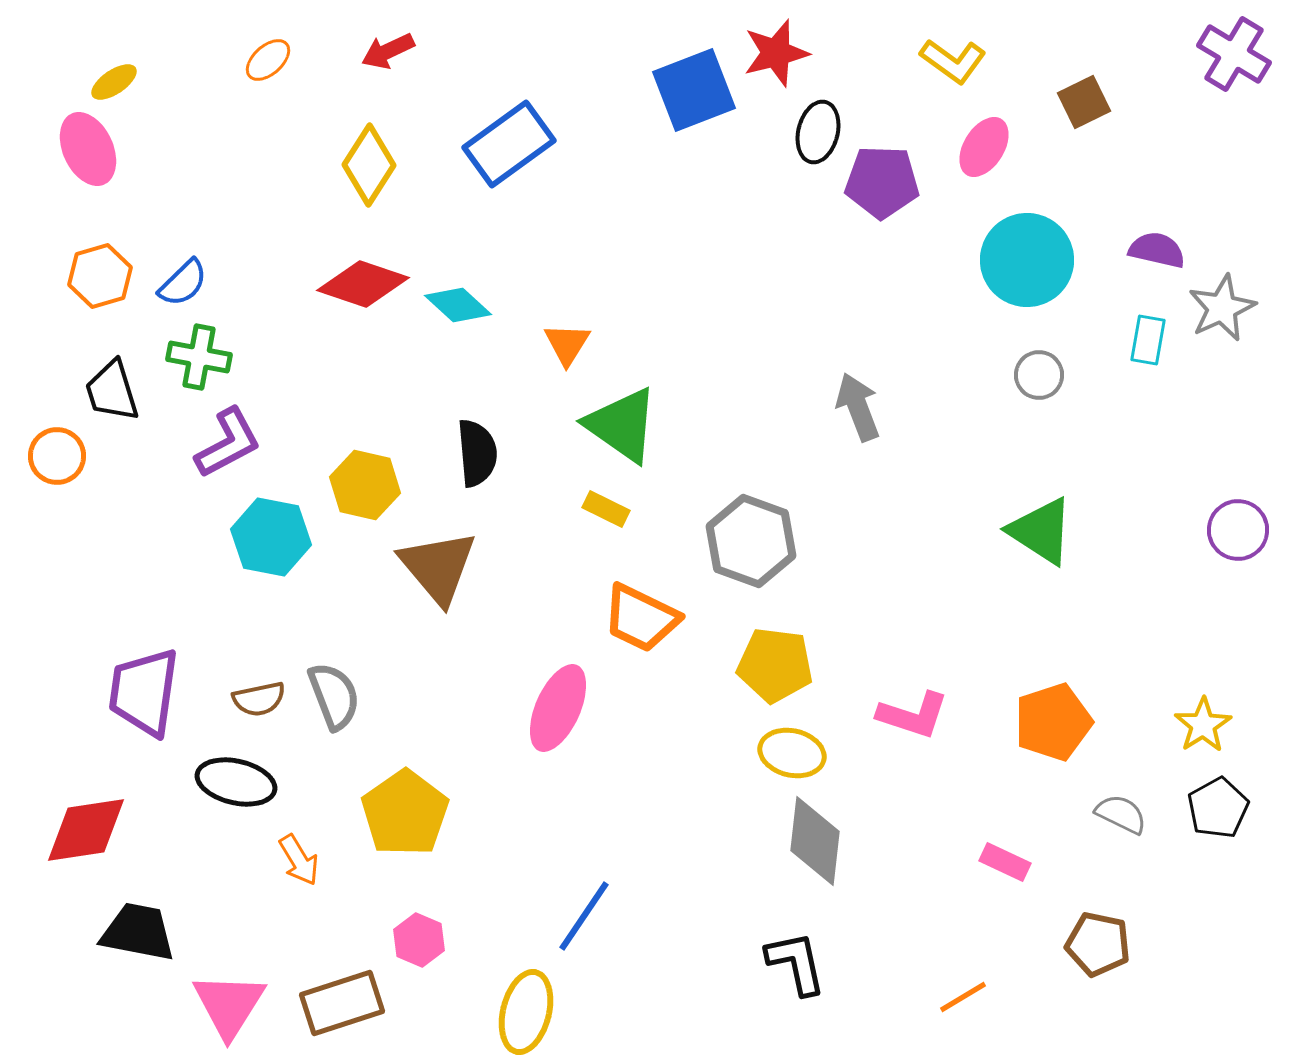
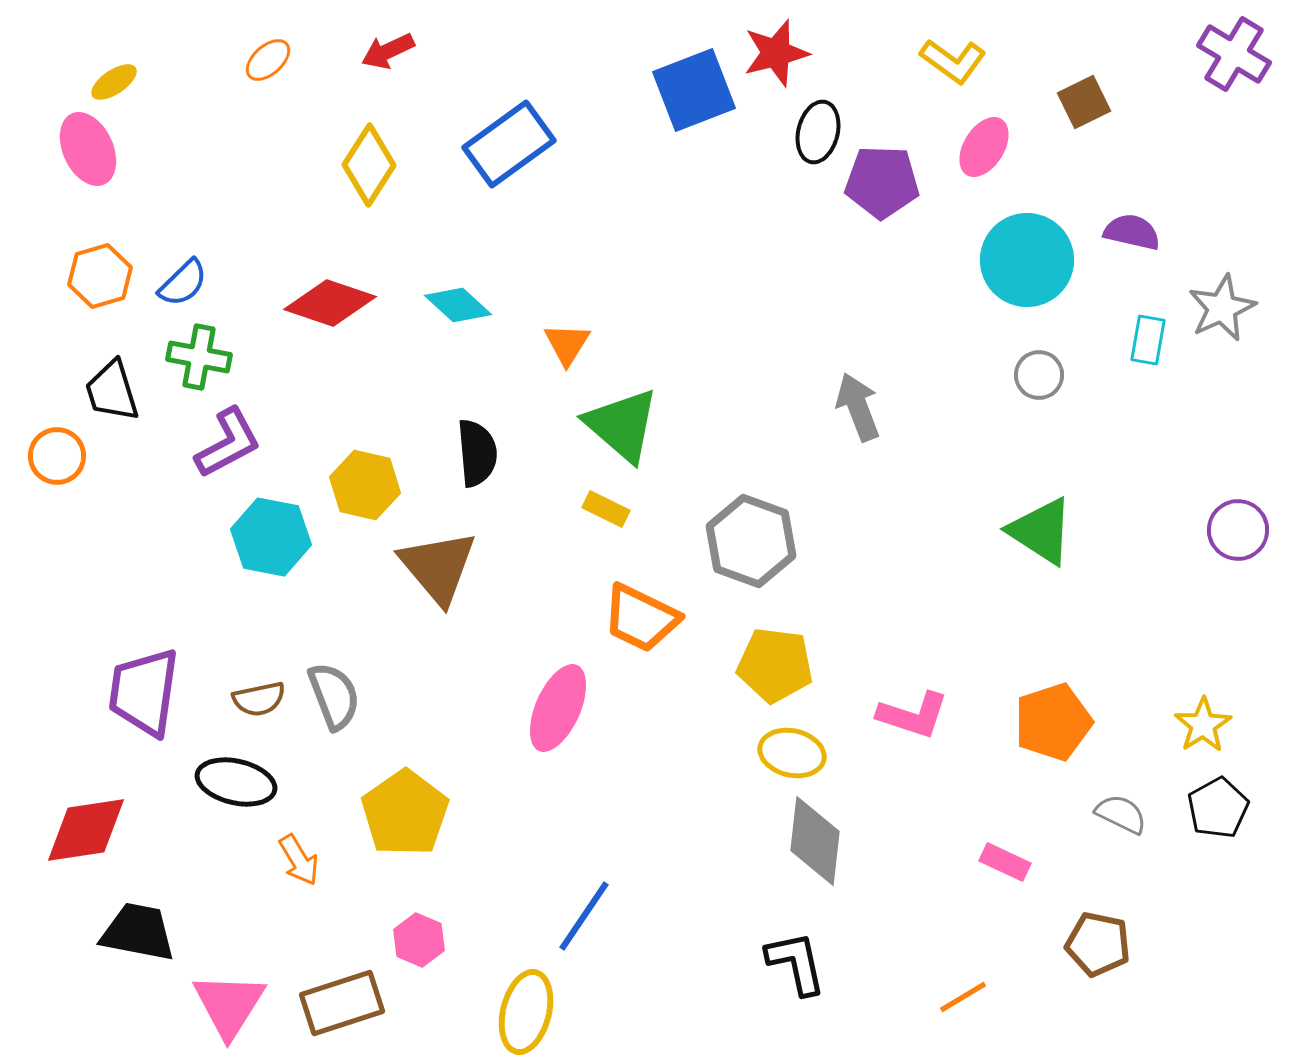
purple semicircle at (1157, 250): moved 25 px left, 18 px up
red diamond at (363, 284): moved 33 px left, 19 px down
green triangle at (622, 425): rotated 6 degrees clockwise
